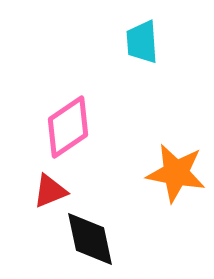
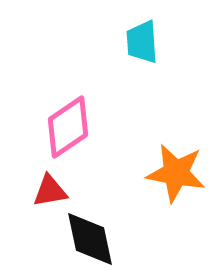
red triangle: rotated 12 degrees clockwise
